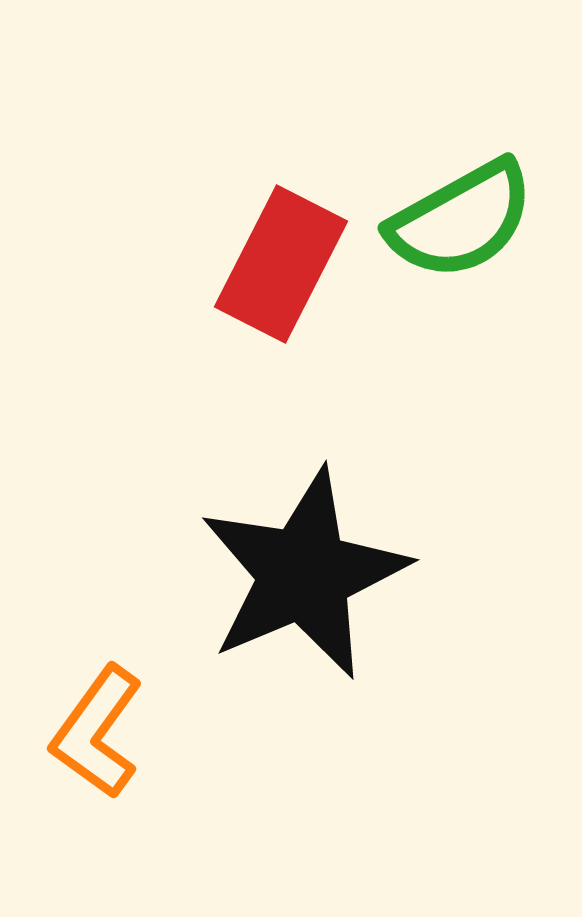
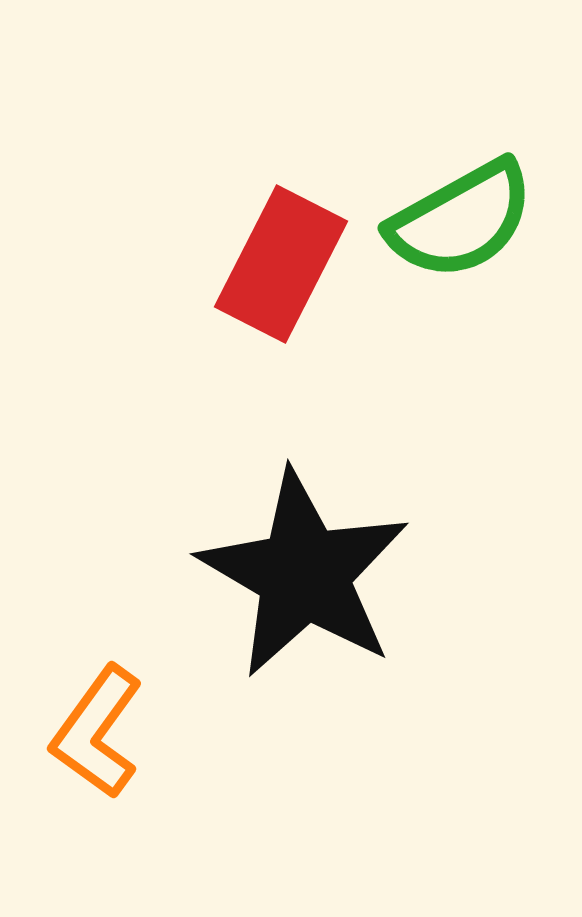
black star: rotated 19 degrees counterclockwise
